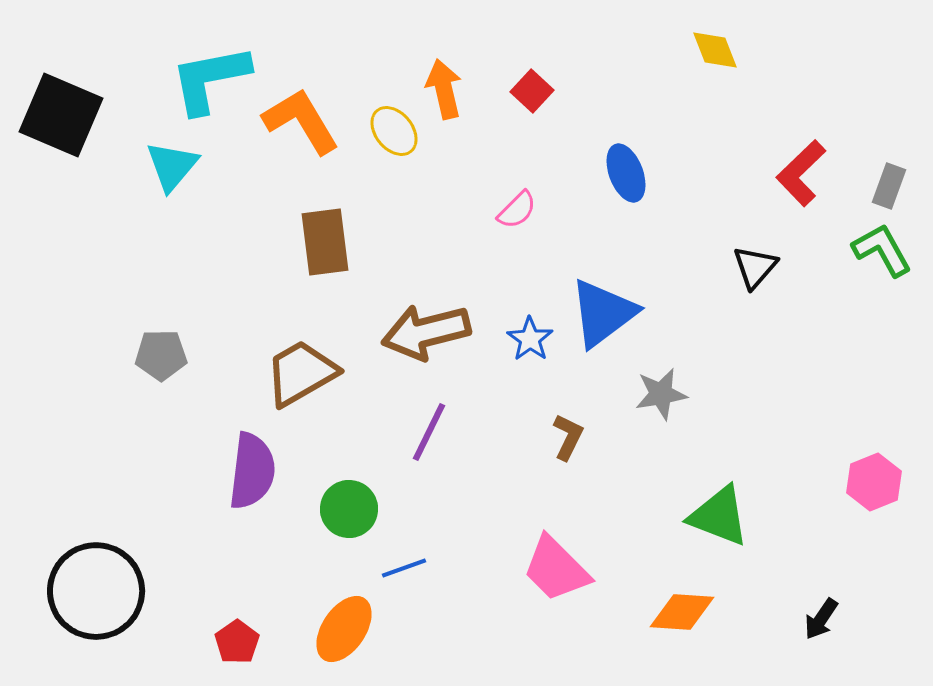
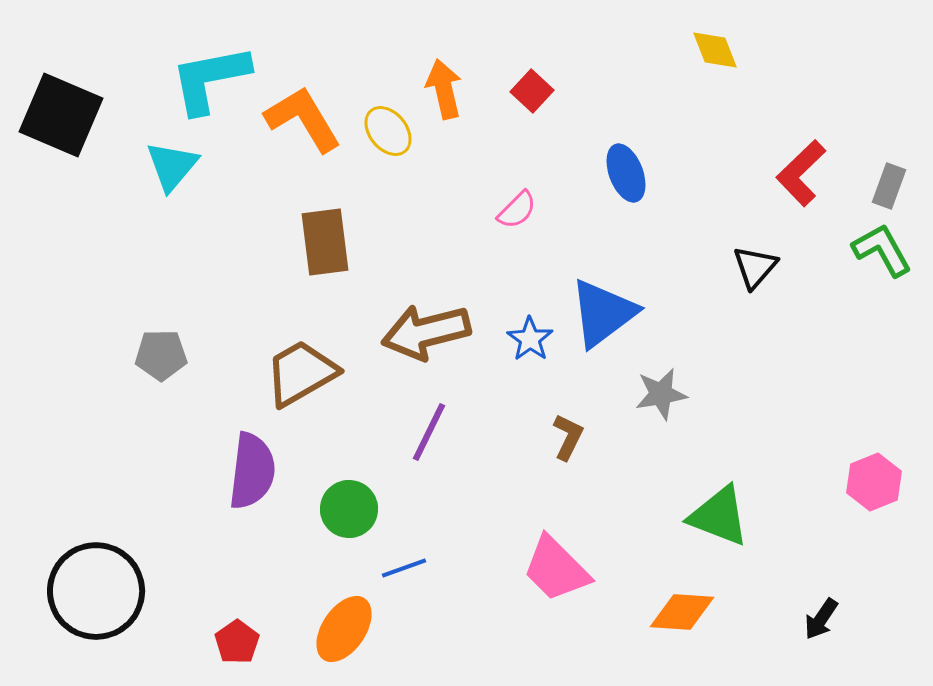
orange L-shape: moved 2 px right, 2 px up
yellow ellipse: moved 6 px left
